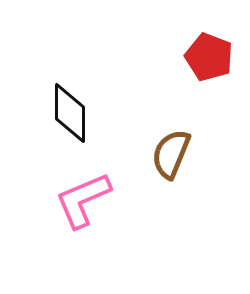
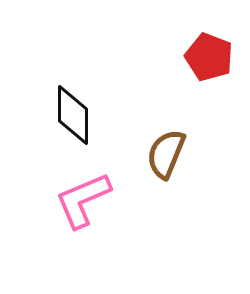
black diamond: moved 3 px right, 2 px down
brown semicircle: moved 5 px left
